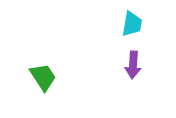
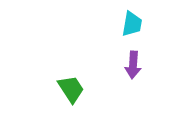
green trapezoid: moved 28 px right, 12 px down
